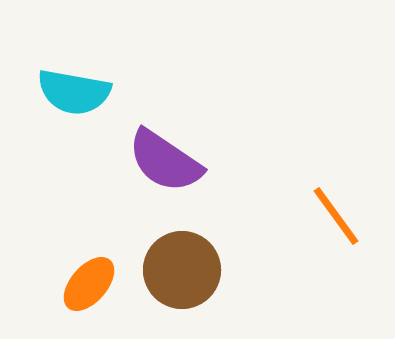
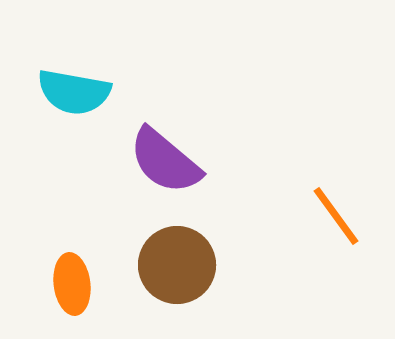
purple semicircle: rotated 6 degrees clockwise
brown circle: moved 5 px left, 5 px up
orange ellipse: moved 17 px left; rotated 48 degrees counterclockwise
